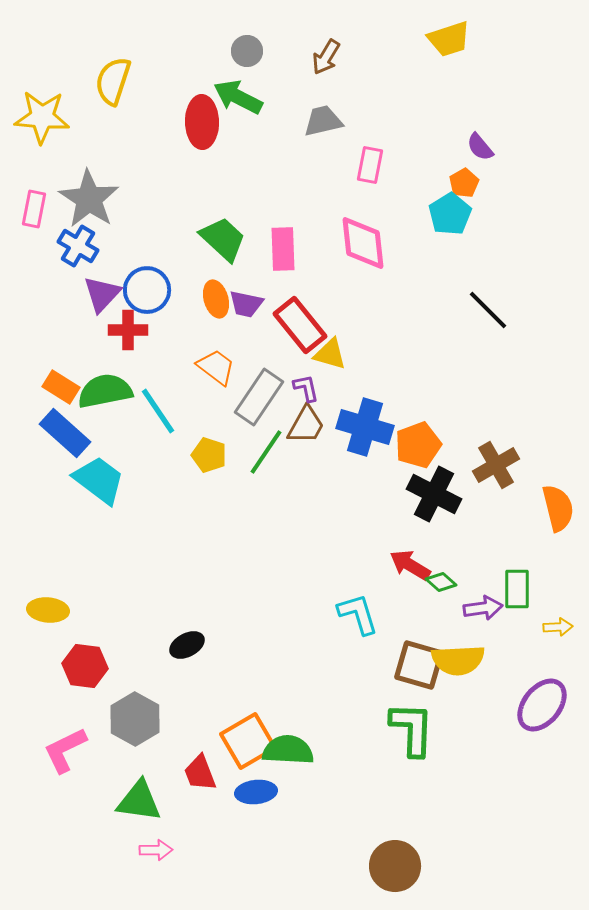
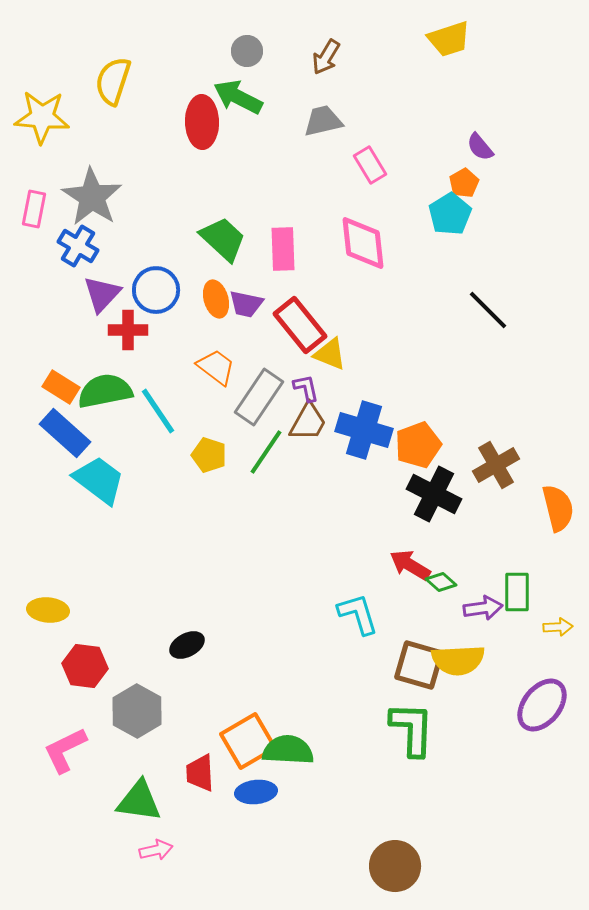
pink rectangle at (370, 165): rotated 42 degrees counterclockwise
gray star at (89, 199): moved 3 px right, 2 px up
blue circle at (147, 290): moved 9 px right
yellow triangle at (330, 354): rotated 6 degrees clockwise
brown trapezoid at (306, 425): moved 2 px right, 3 px up
blue cross at (365, 427): moved 1 px left, 3 px down
green rectangle at (517, 589): moved 3 px down
gray hexagon at (135, 719): moved 2 px right, 8 px up
red trapezoid at (200, 773): rotated 18 degrees clockwise
pink arrow at (156, 850): rotated 12 degrees counterclockwise
